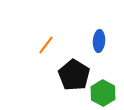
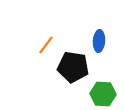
black pentagon: moved 1 px left, 8 px up; rotated 24 degrees counterclockwise
green hexagon: moved 1 px down; rotated 25 degrees counterclockwise
